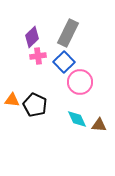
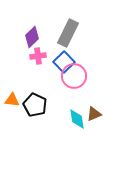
pink circle: moved 6 px left, 6 px up
cyan diamond: rotated 15 degrees clockwise
brown triangle: moved 5 px left, 11 px up; rotated 28 degrees counterclockwise
